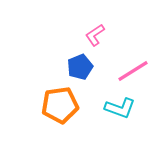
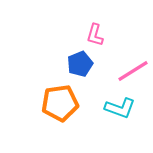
pink L-shape: rotated 40 degrees counterclockwise
blue pentagon: moved 3 px up
orange pentagon: moved 2 px up
